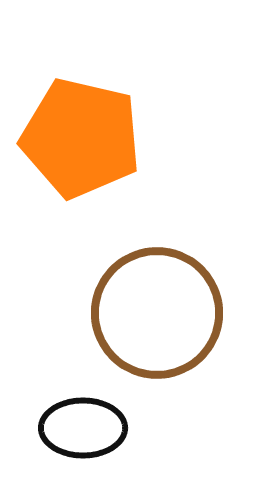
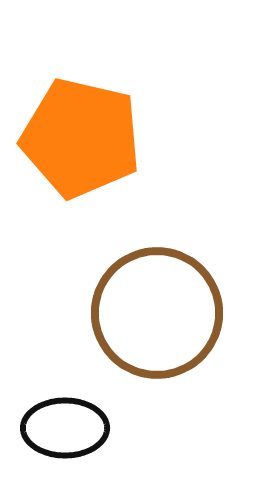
black ellipse: moved 18 px left
